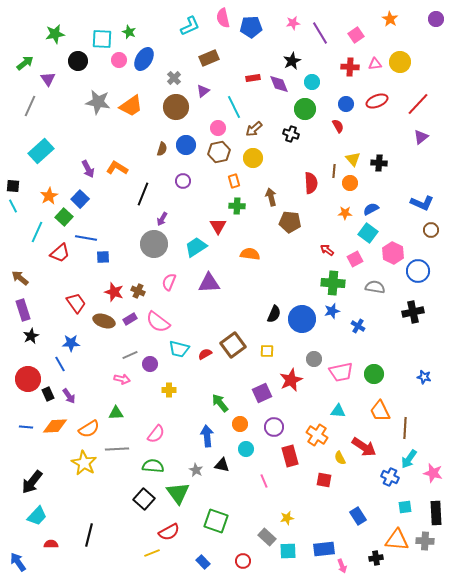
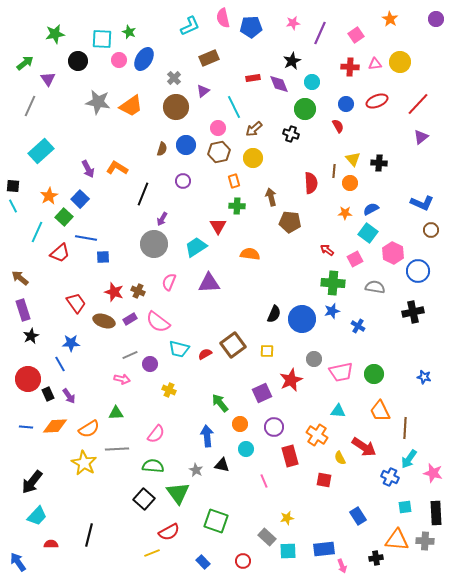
purple line at (320, 33): rotated 55 degrees clockwise
yellow cross at (169, 390): rotated 24 degrees clockwise
